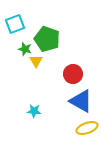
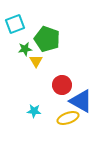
green star: rotated 24 degrees counterclockwise
red circle: moved 11 px left, 11 px down
yellow ellipse: moved 19 px left, 10 px up
